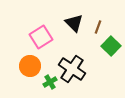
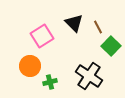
brown line: rotated 48 degrees counterclockwise
pink square: moved 1 px right, 1 px up
black cross: moved 17 px right, 7 px down
green cross: rotated 16 degrees clockwise
